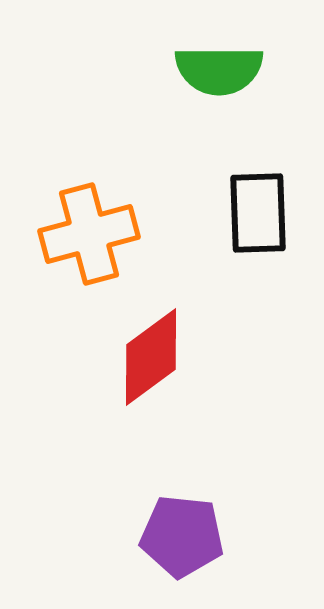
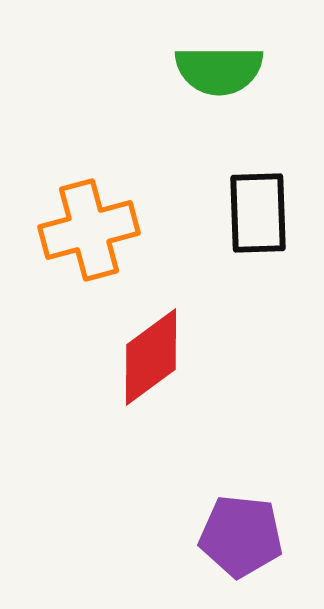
orange cross: moved 4 px up
purple pentagon: moved 59 px right
